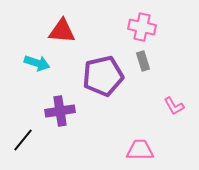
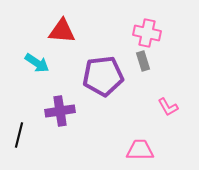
pink cross: moved 5 px right, 6 px down
cyan arrow: rotated 15 degrees clockwise
purple pentagon: rotated 6 degrees clockwise
pink L-shape: moved 6 px left, 1 px down
black line: moved 4 px left, 5 px up; rotated 25 degrees counterclockwise
